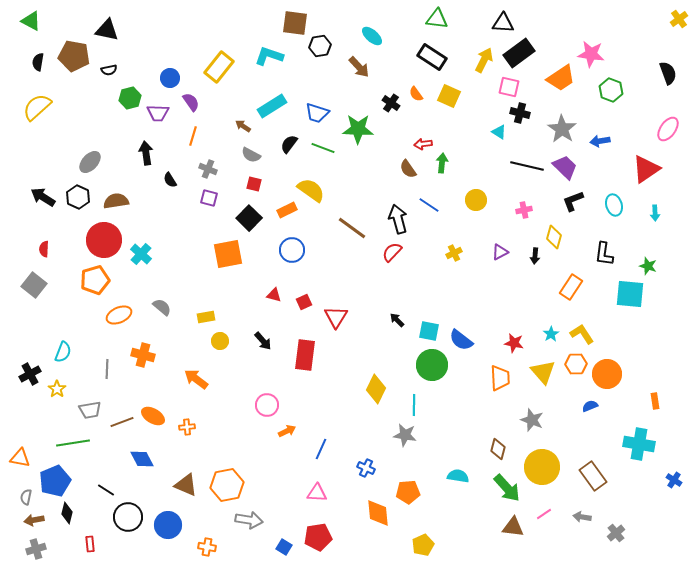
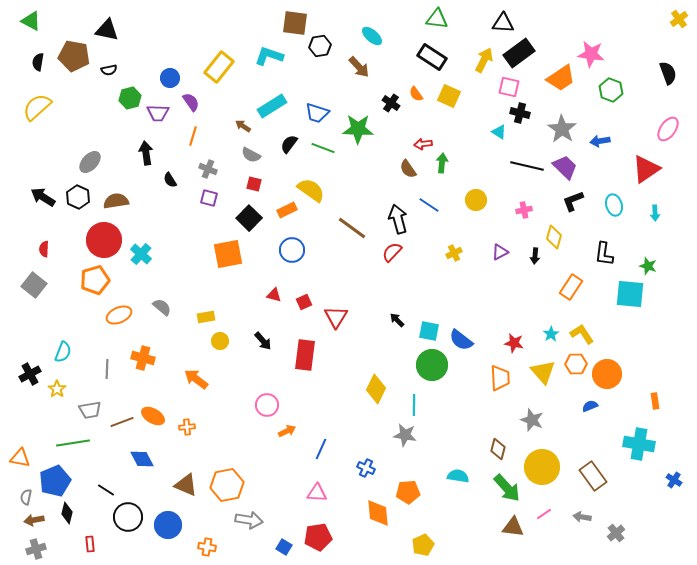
orange cross at (143, 355): moved 3 px down
